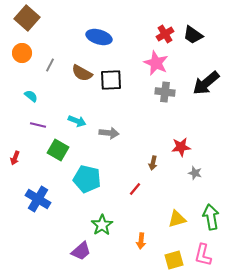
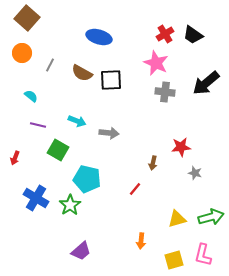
blue cross: moved 2 px left, 1 px up
green arrow: rotated 85 degrees clockwise
green star: moved 32 px left, 20 px up
